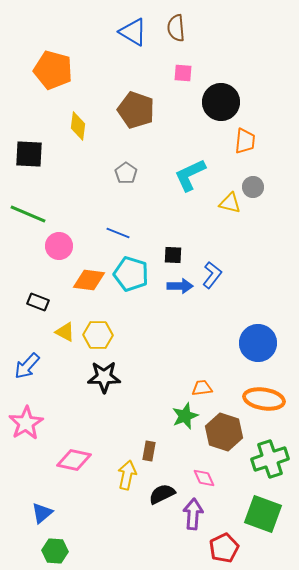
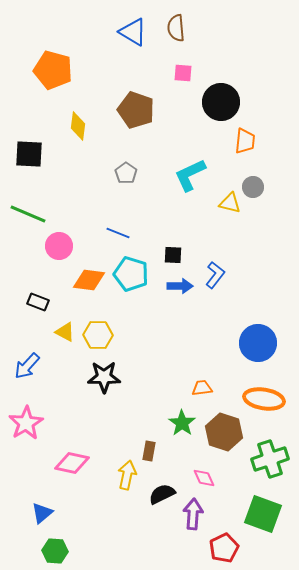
blue L-shape at (212, 275): moved 3 px right
green star at (185, 416): moved 3 px left, 7 px down; rotated 16 degrees counterclockwise
pink diamond at (74, 460): moved 2 px left, 3 px down
